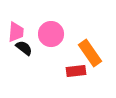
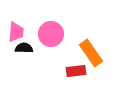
black semicircle: rotated 36 degrees counterclockwise
orange rectangle: moved 1 px right
